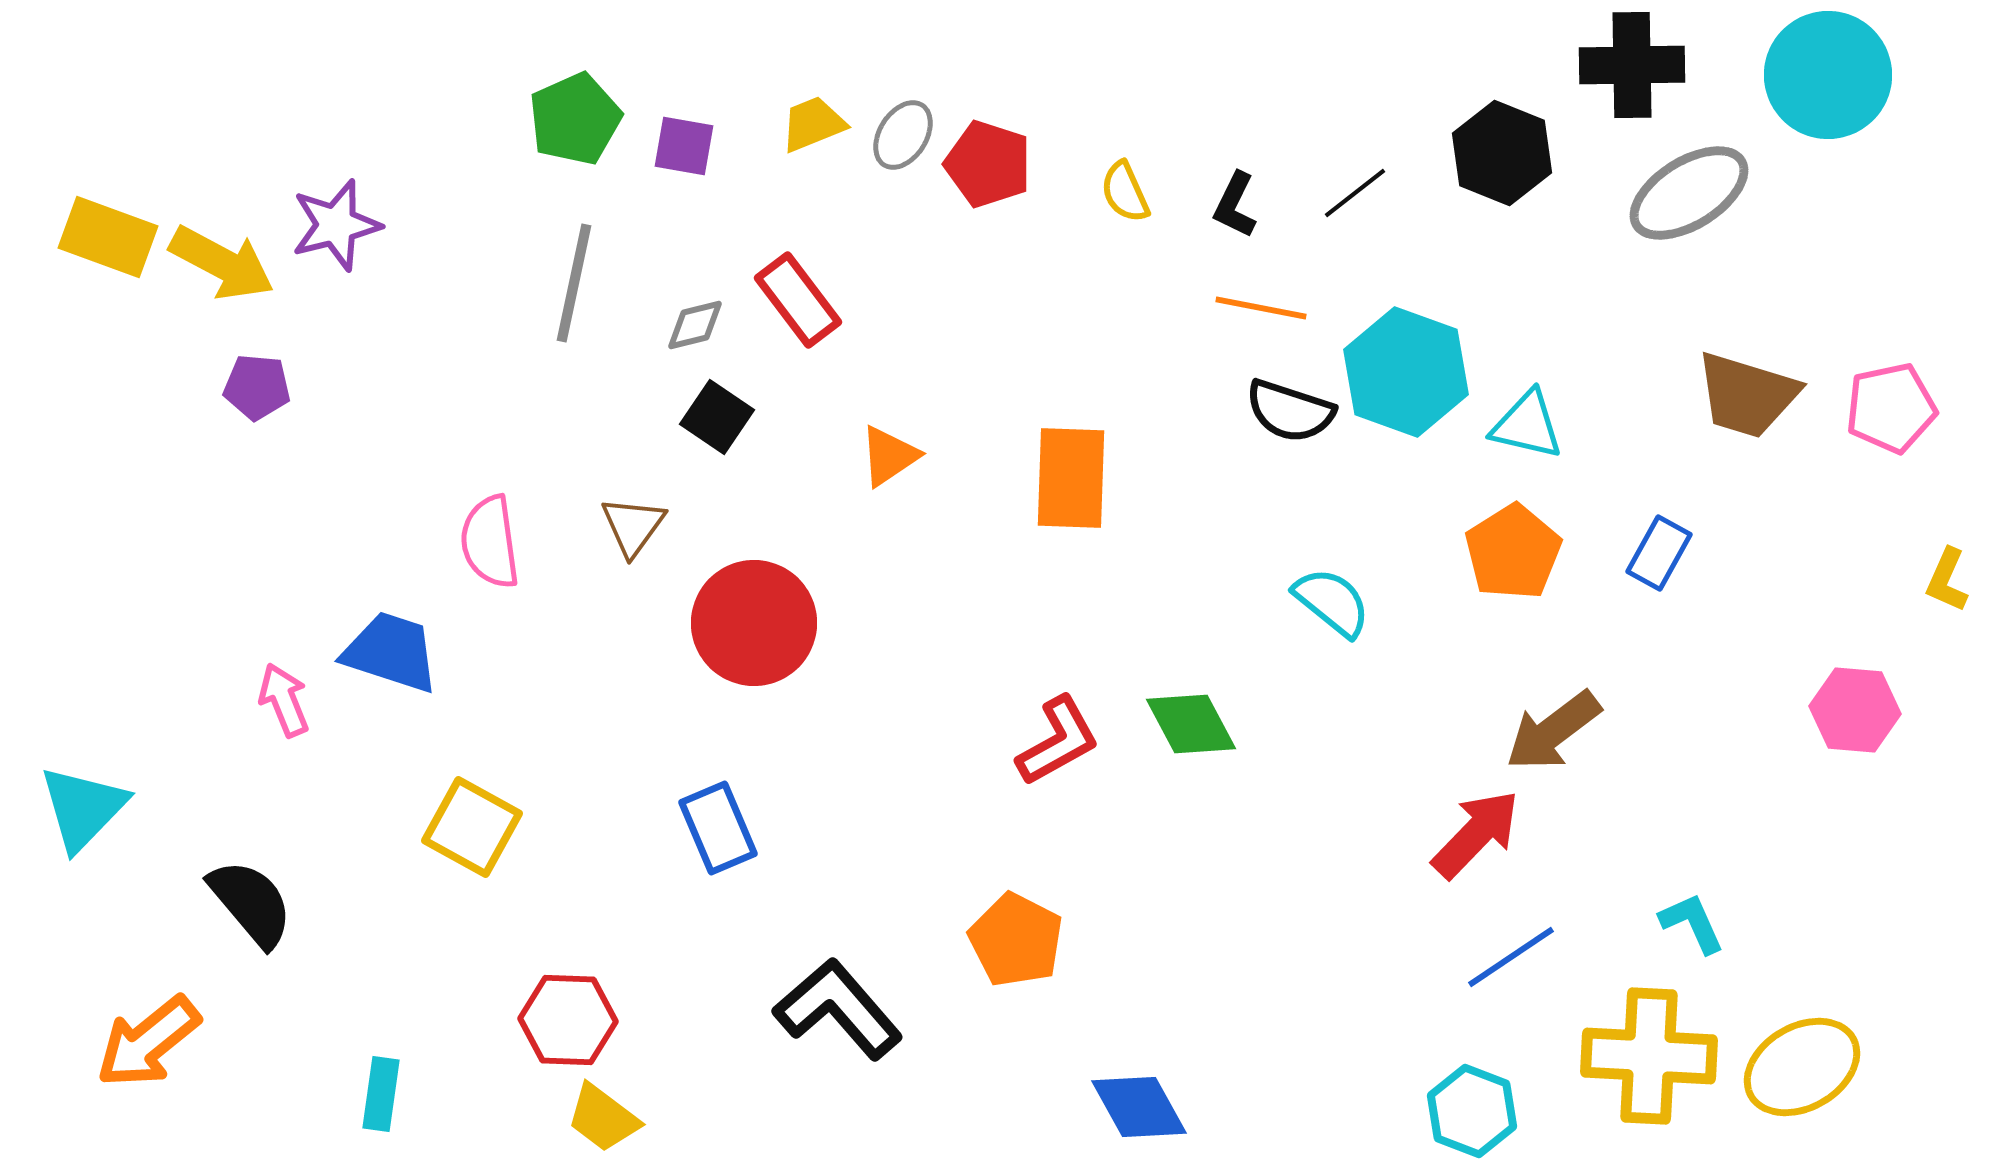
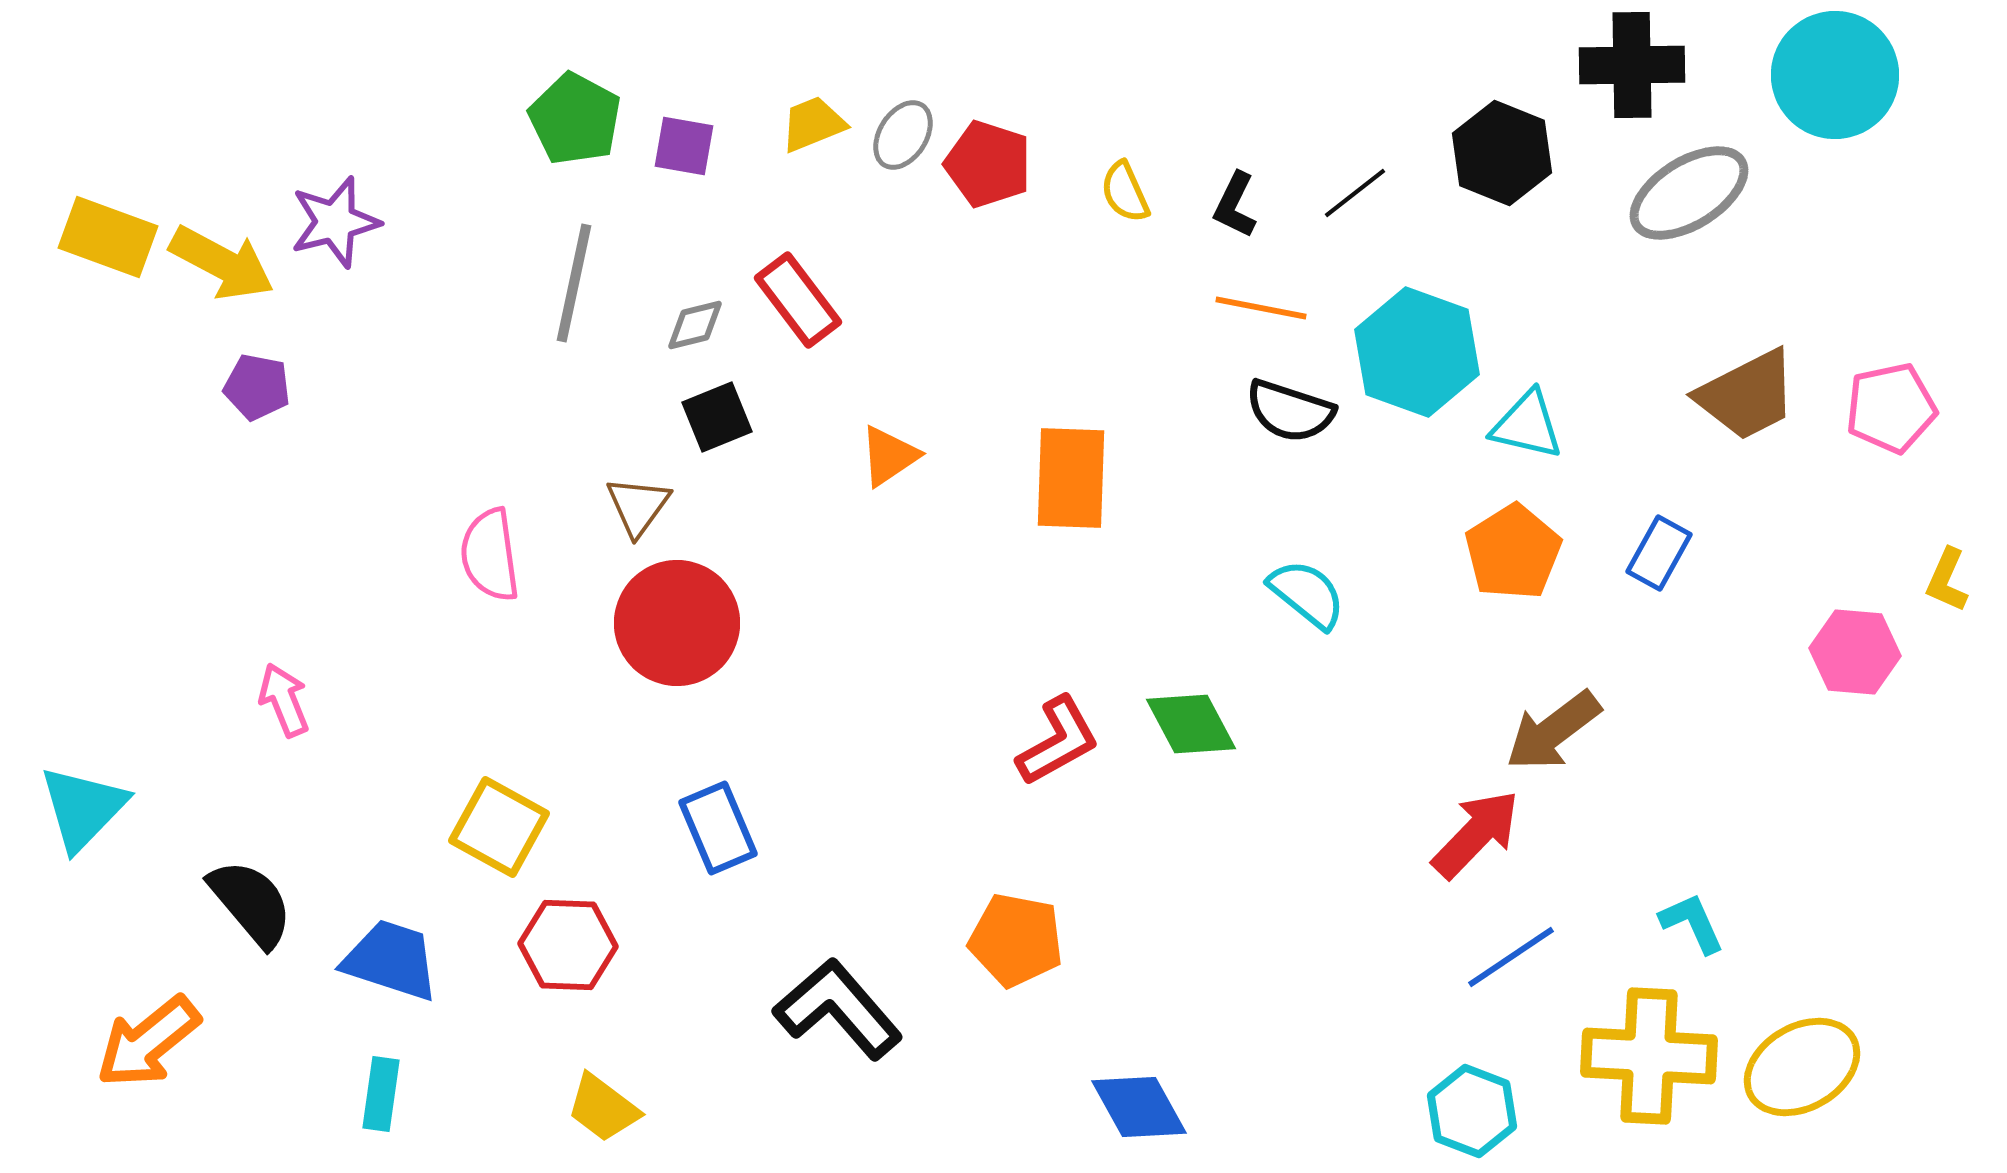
cyan circle at (1828, 75): moved 7 px right
green pentagon at (575, 119): rotated 20 degrees counterclockwise
purple star at (336, 225): moved 1 px left, 3 px up
cyan hexagon at (1406, 372): moved 11 px right, 20 px up
purple pentagon at (257, 387): rotated 6 degrees clockwise
brown trapezoid at (1747, 395): rotated 44 degrees counterclockwise
black square at (717, 417): rotated 34 degrees clockwise
brown triangle at (633, 526): moved 5 px right, 20 px up
pink semicircle at (490, 542): moved 13 px down
cyan semicircle at (1332, 602): moved 25 px left, 8 px up
red circle at (754, 623): moved 77 px left
blue trapezoid at (391, 652): moved 308 px down
pink hexagon at (1855, 710): moved 58 px up
yellow square at (472, 827): moved 27 px right
orange pentagon at (1016, 940): rotated 16 degrees counterclockwise
red hexagon at (568, 1020): moved 75 px up
yellow trapezoid at (603, 1118): moved 10 px up
